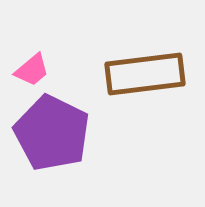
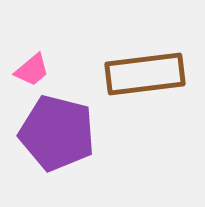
purple pentagon: moved 5 px right; rotated 12 degrees counterclockwise
